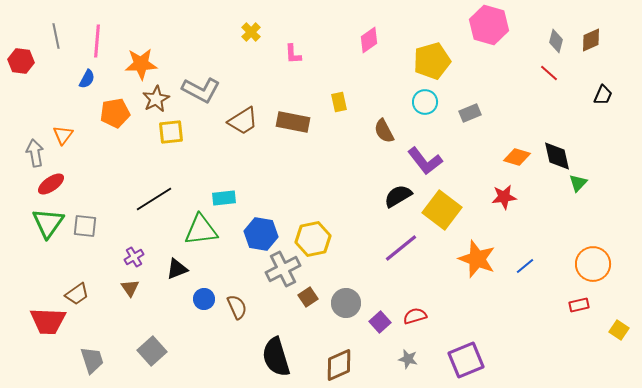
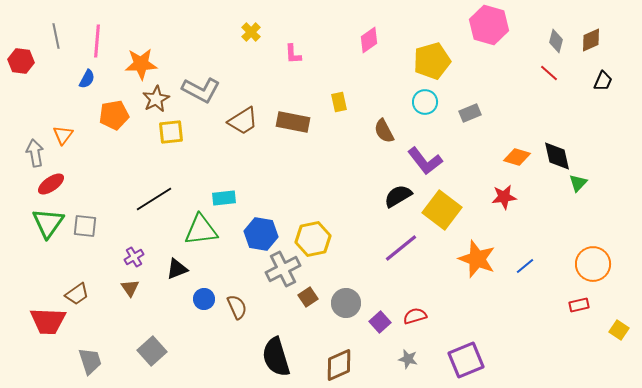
black trapezoid at (603, 95): moved 14 px up
orange pentagon at (115, 113): moved 1 px left, 2 px down
gray trapezoid at (92, 360): moved 2 px left, 1 px down
